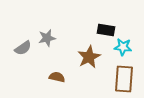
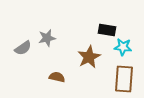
black rectangle: moved 1 px right
